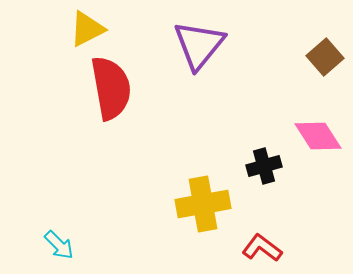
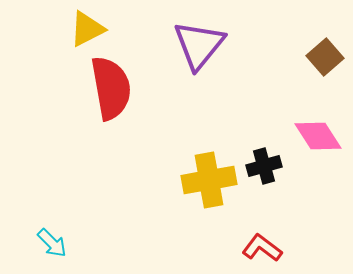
yellow cross: moved 6 px right, 24 px up
cyan arrow: moved 7 px left, 2 px up
